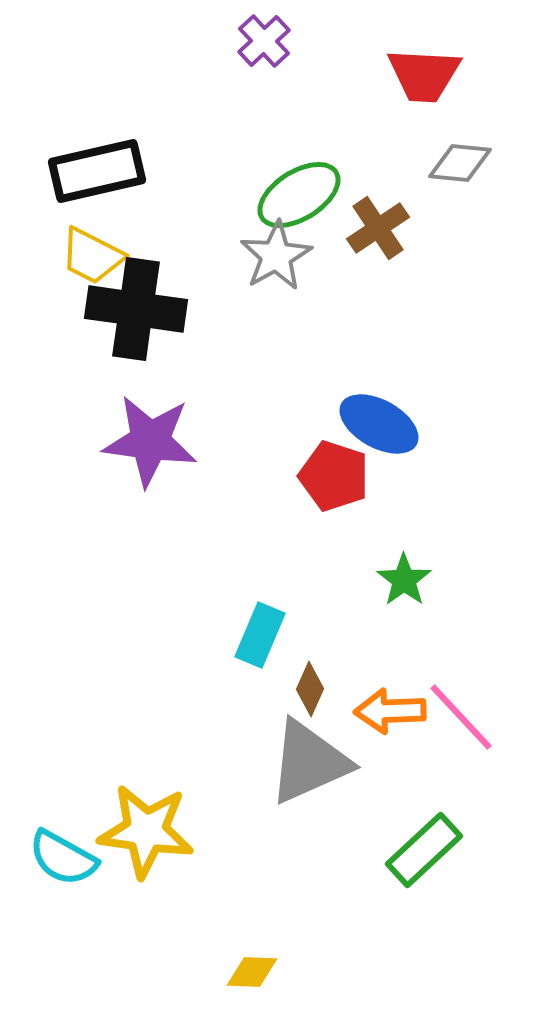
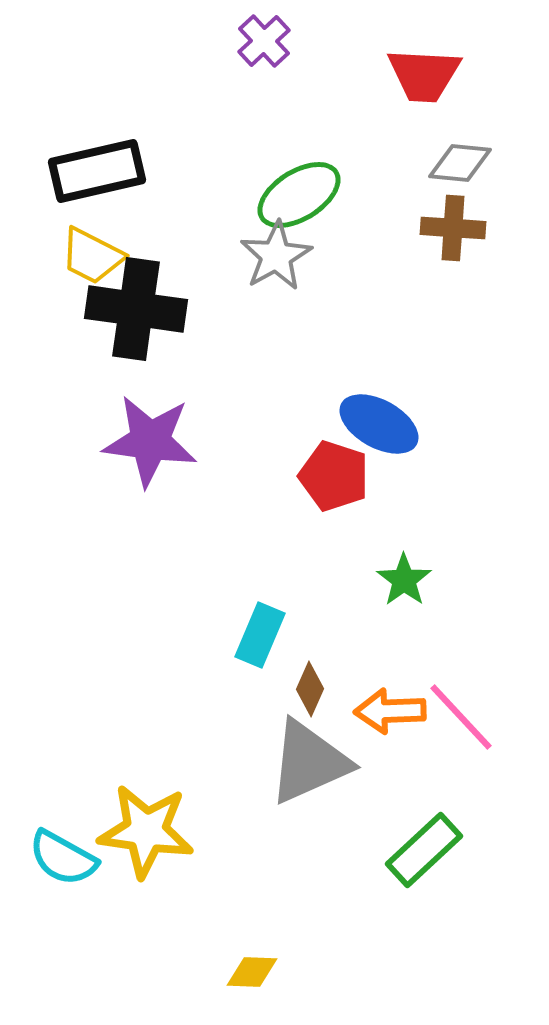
brown cross: moved 75 px right; rotated 38 degrees clockwise
